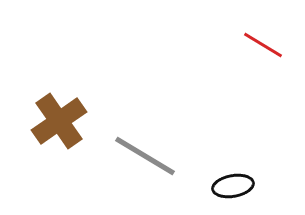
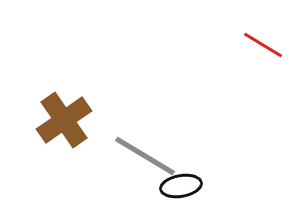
brown cross: moved 5 px right, 1 px up
black ellipse: moved 52 px left
